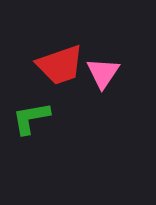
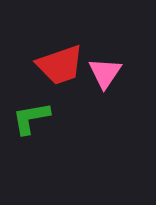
pink triangle: moved 2 px right
